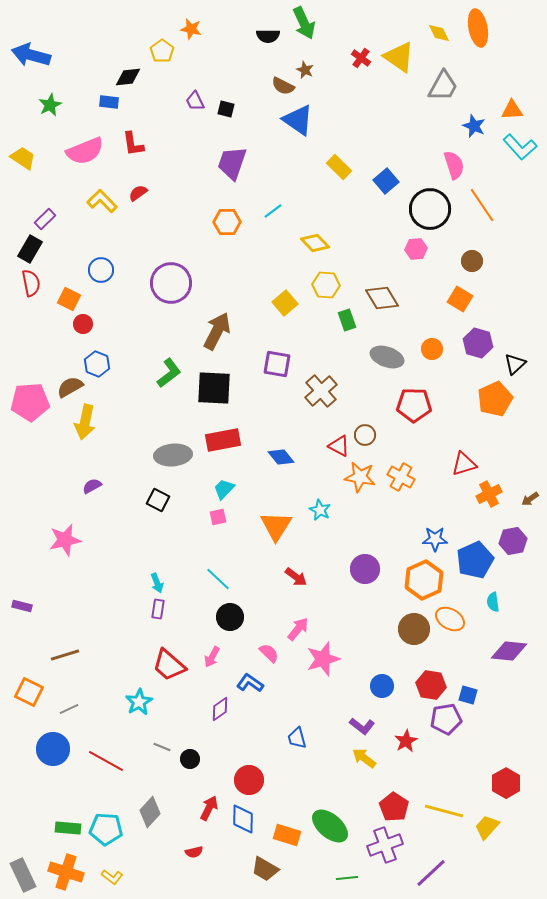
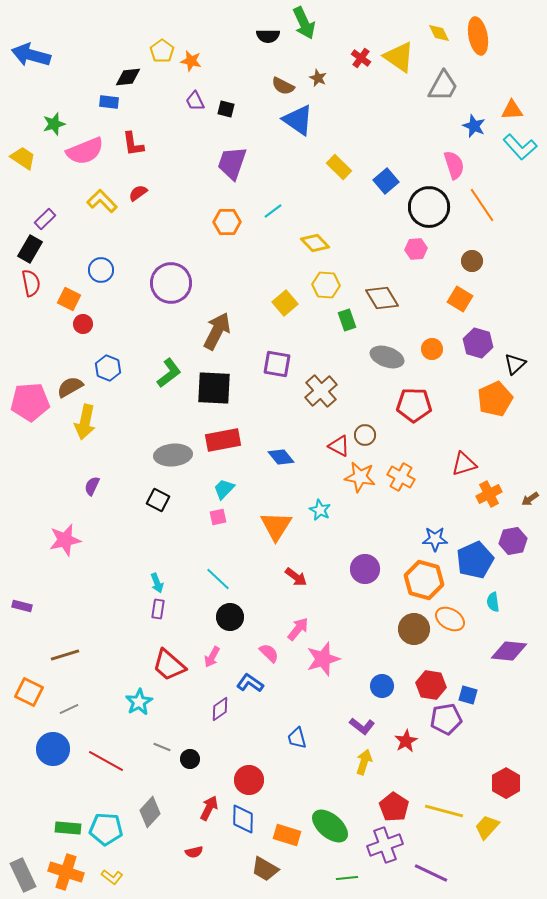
orange ellipse at (478, 28): moved 8 px down
orange star at (191, 29): moved 32 px down
brown star at (305, 70): moved 13 px right, 8 px down
green star at (50, 105): moved 4 px right, 19 px down; rotated 10 degrees clockwise
black circle at (430, 209): moved 1 px left, 2 px up
blue hexagon at (97, 364): moved 11 px right, 4 px down
purple semicircle at (92, 486): rotated 36 degrees counterclockwise
orange hexagon at (424, 580): rotated 21 degrees counterclockwise
yellow arrow at (364, 758): moved 4 px down; rotated 70 degrees clockwise
purple line at (431, 873): rotated 68 degrees clockwise
